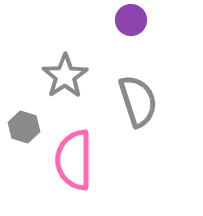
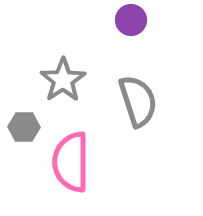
gray star: moved 2 px left, 4 px down
gray hexagon: rotated 16 degrees counterclockwise
pink semicircle: moved 3 px left, 2 px down
